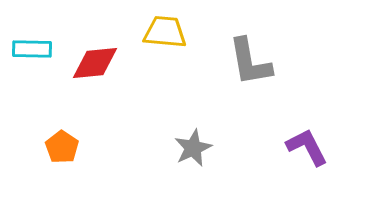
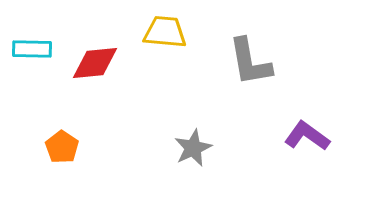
purple L-shape: moved 11 px up; rotated 27 degrees counterclockwise
